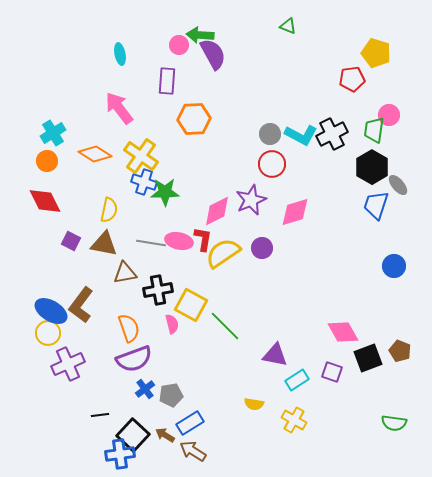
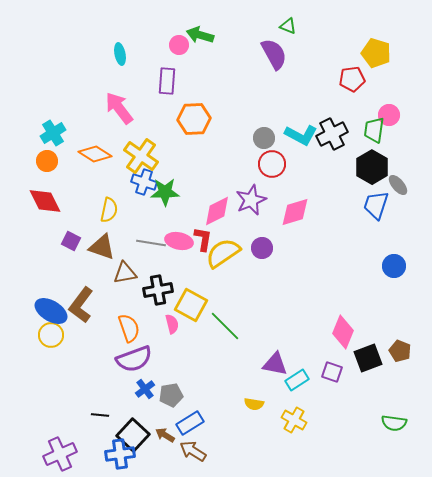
green arrow at (200, 35): rotated 12 degrees clockwise
purple semicircle at (213, 54): moved 61 px right
gray circle at (270, 134): moved 6 px left, 4 px down
brown triangle at (104, 244): moved 2 px left, 3 px down; rotated 8 degrees clockwise
pink diamond at (343, 332): rotated 52 degrees clockwise
yellow circle at (48, 333): moved 3 px right, 2 px down
purple triangle at (275, 355): moved 9 px down
purple cross at (68, 364): moved 8 px left, 90 px down
black line at (100, 415): rotated 12 degrees clockwise
